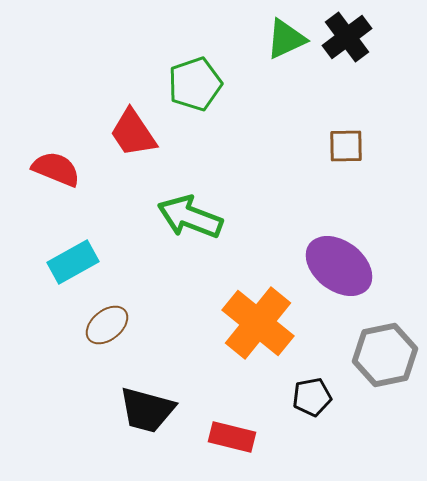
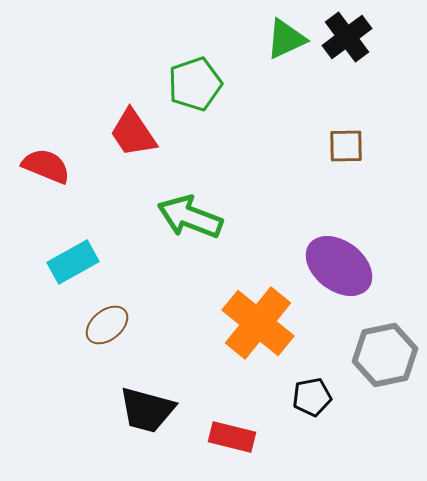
red semicircle: moved 10 px left, 3 px up
